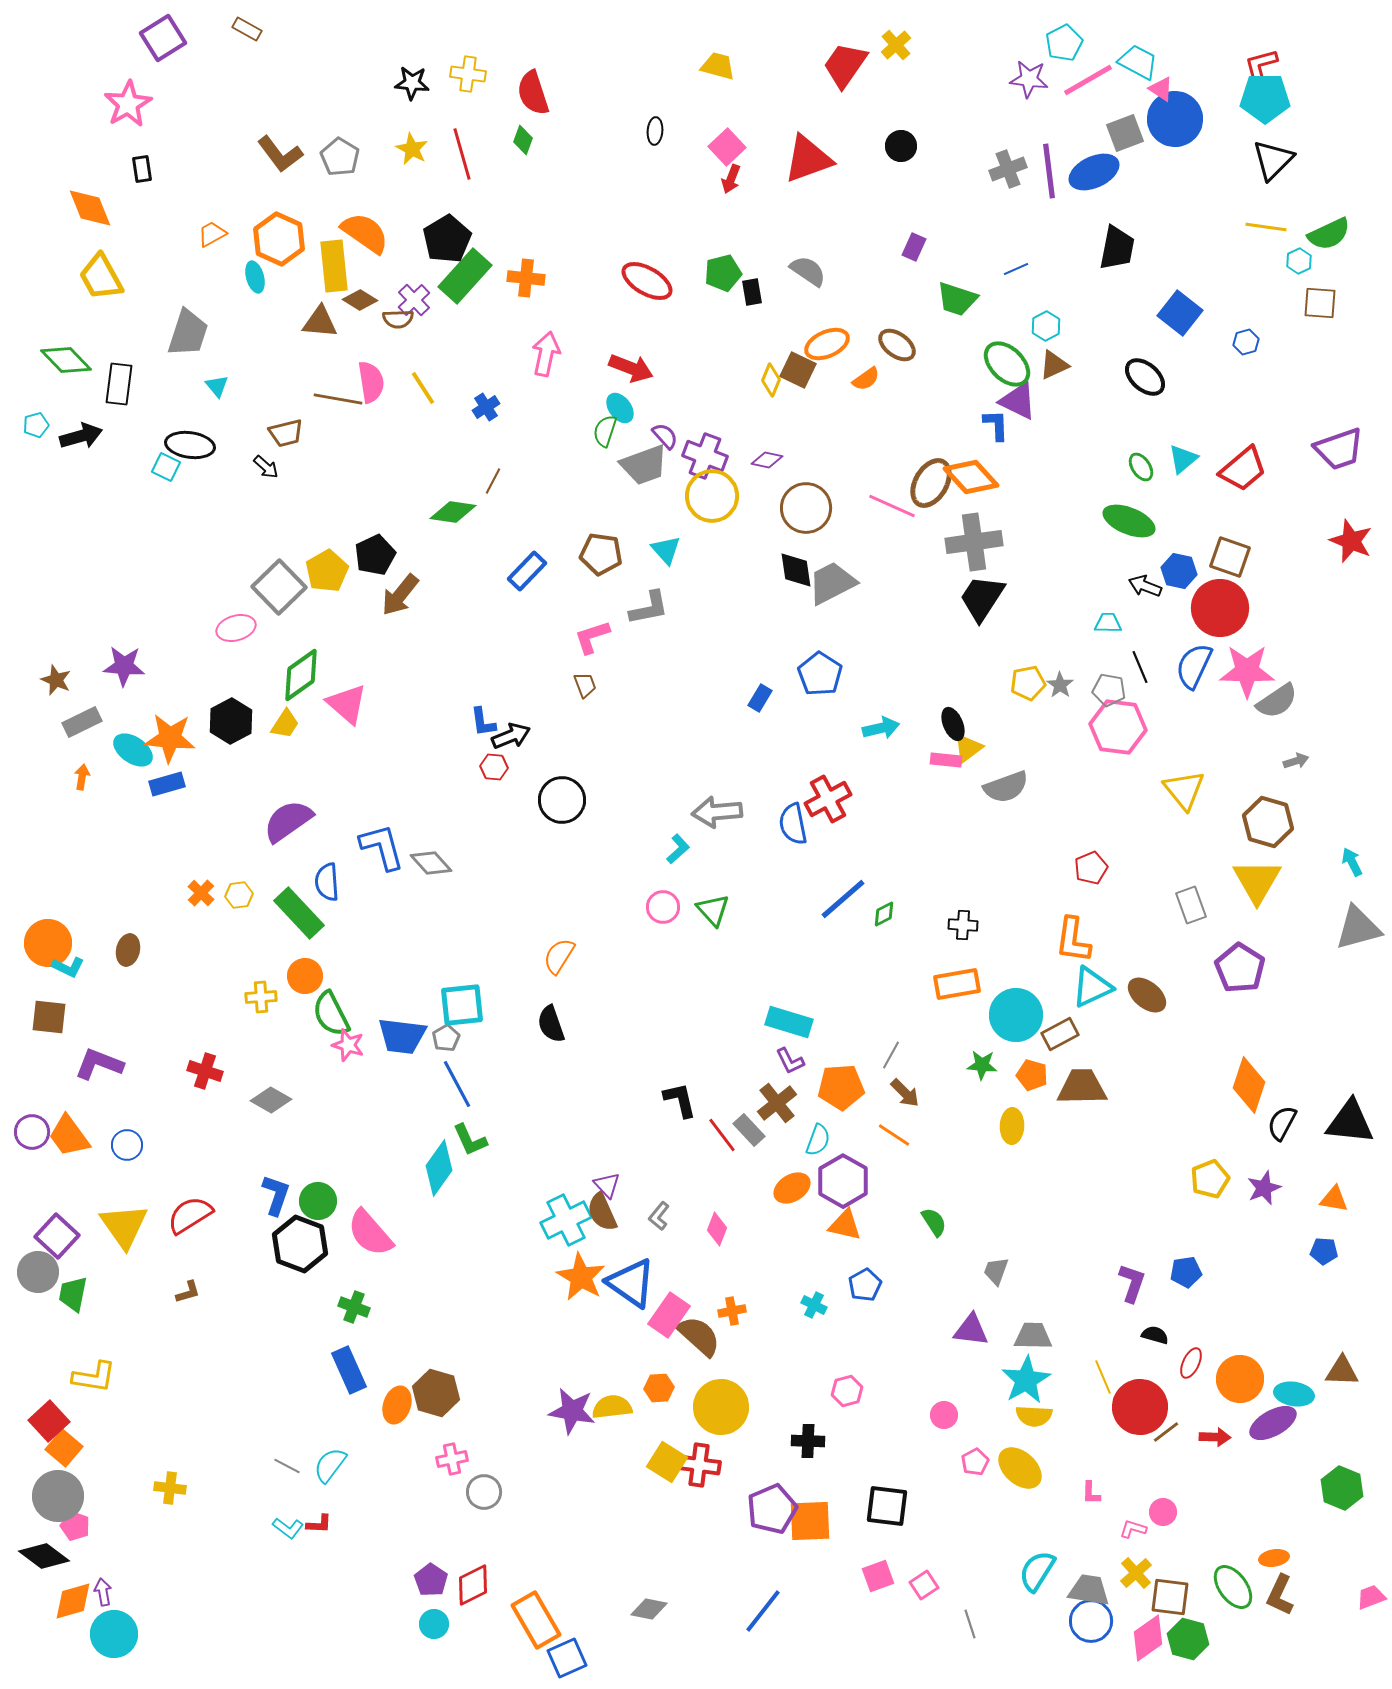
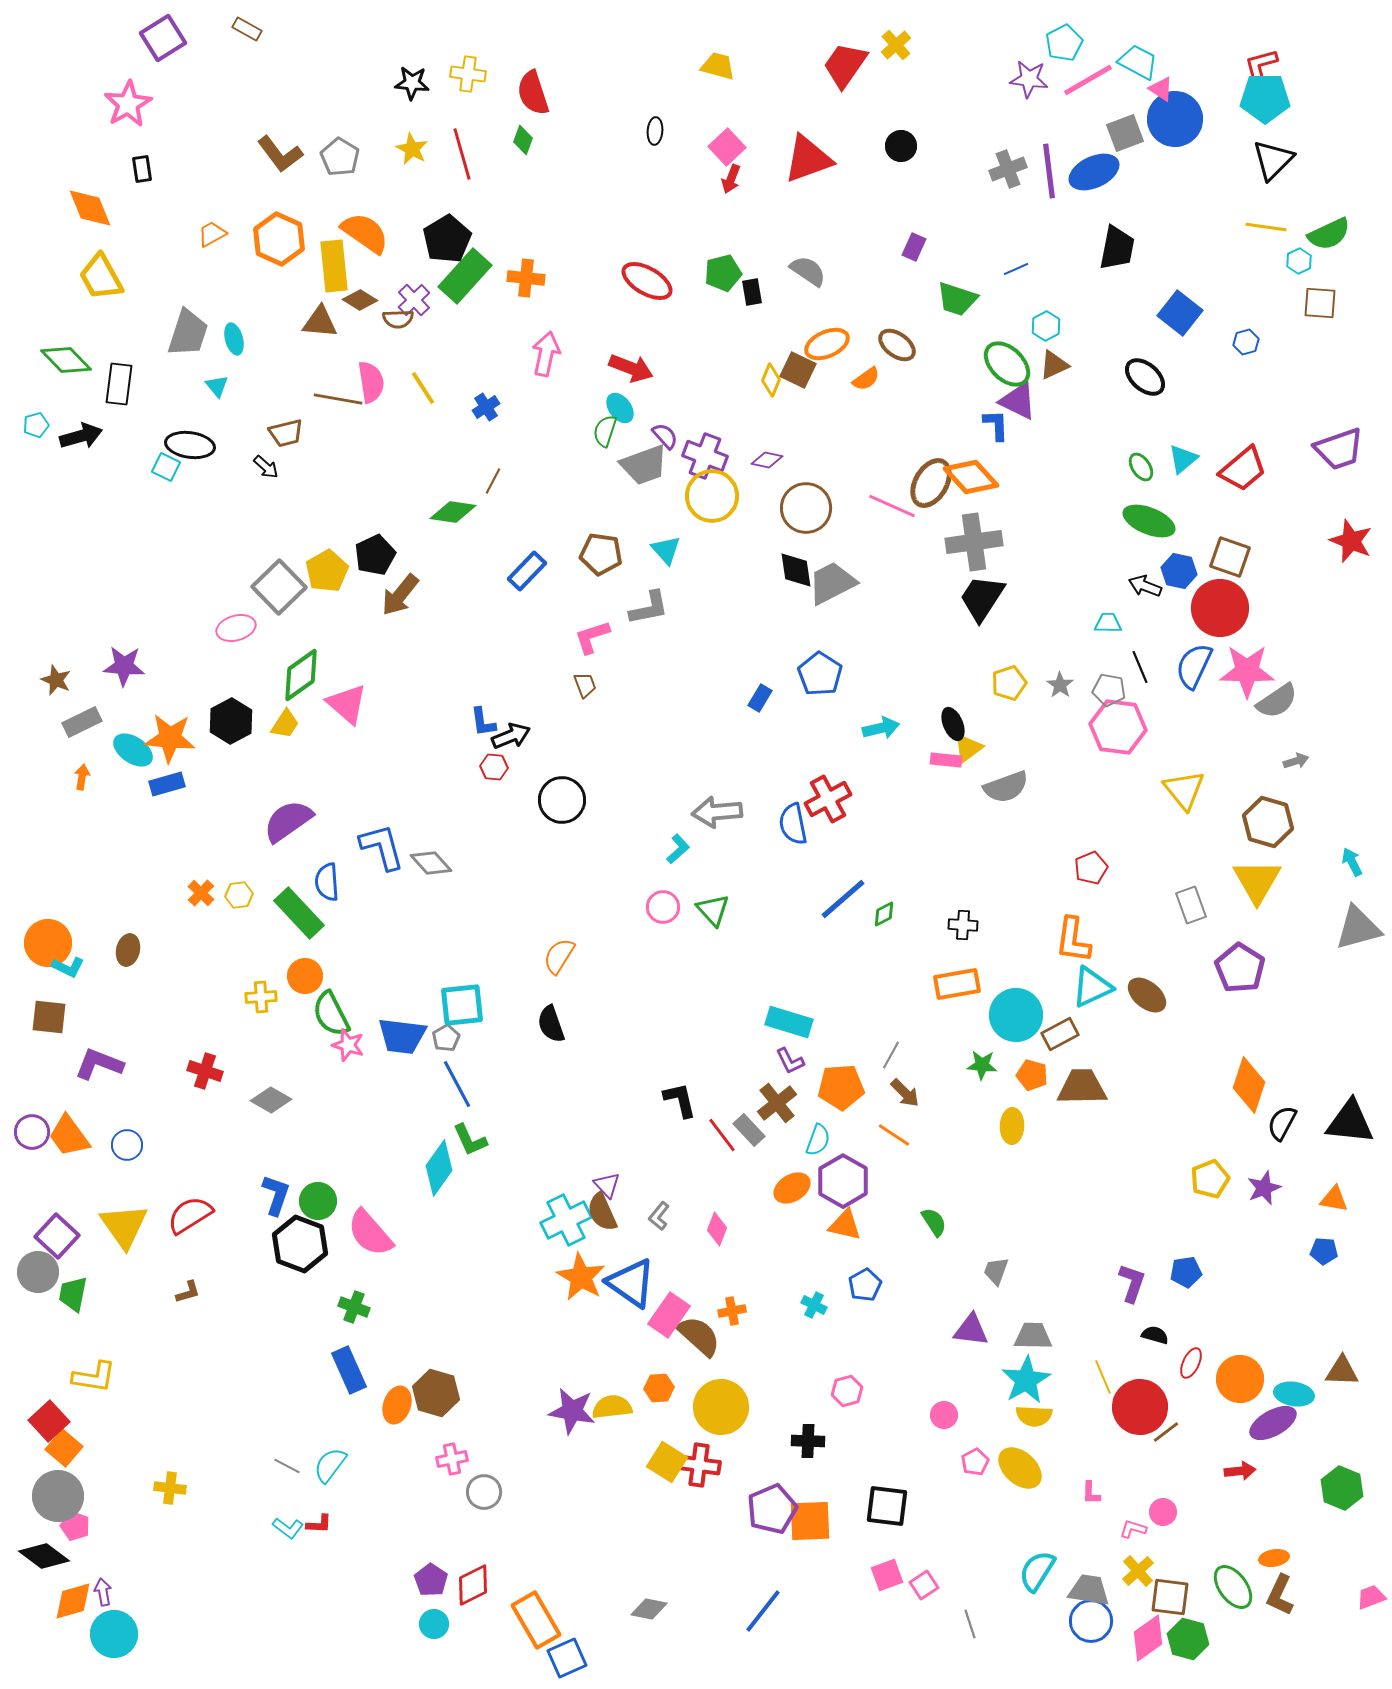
cyan ellipse at (255, 277): moved 21 px left, 62 px down
green ellipse at (1129, 521): moved 20 px right
yellow pentagon at (1028, 683): moved 19 px left; rotated 8 degrees counterclockwise
red arrow at (1215, 1437): moved 25 px right, 34 px down; rotated 8 degrees counterclockwise
yellow cross at (1136, 1573): moved 2 px right, 2 px up
pink square at (878, 1576): moved 9 px right, 1 px up
